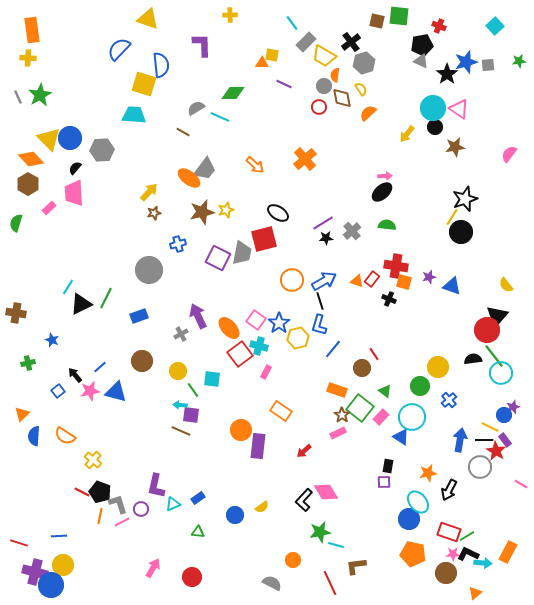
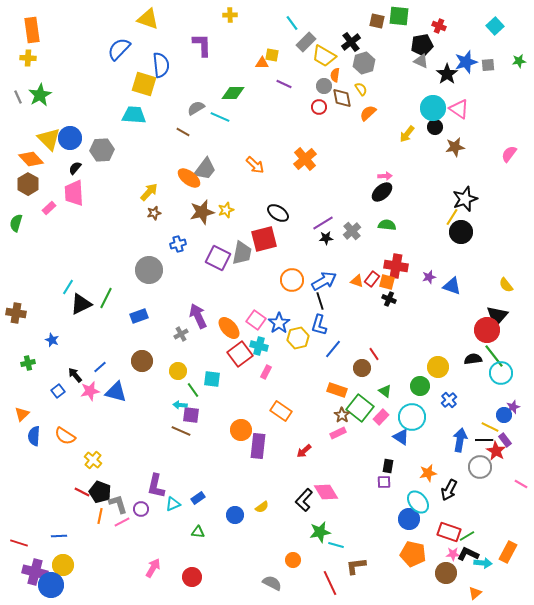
orange square at (404, 282): moved 17 px left
